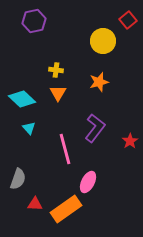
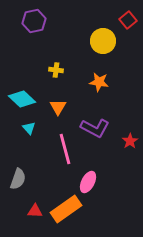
orange star: rotated 24 degrees clockwise
orange triangle: moved 14 px down
purple L-shape: rotated 80 degrees clockwise
red triangle: moved 7 px down
